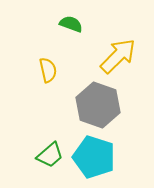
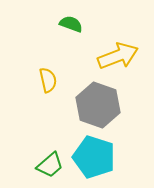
yellow arrow: rotated 24 degrees clockwise
yellow semicircle: moved 10 px down
green trapezoid: moved 10 px down
